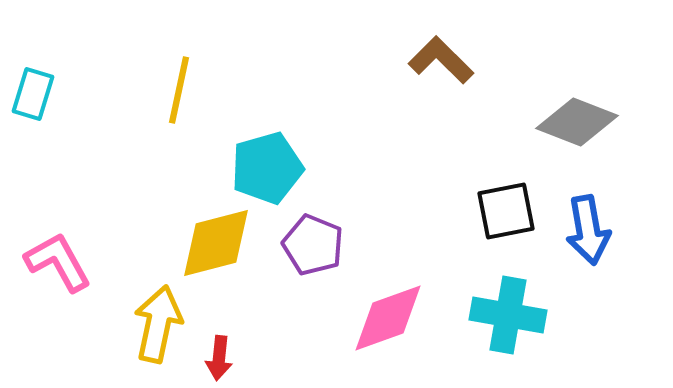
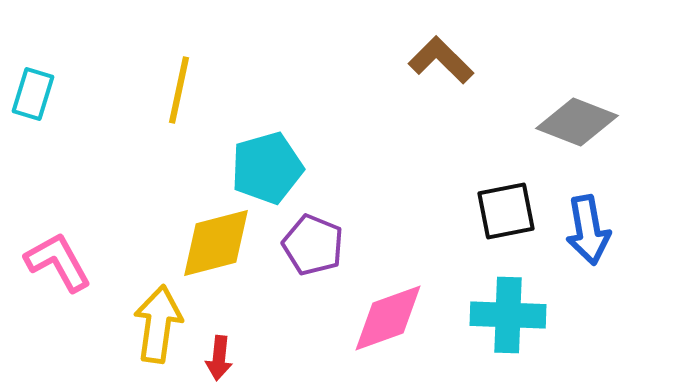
cyan cross: rotated 8 degrees counterclockwise
yellow arrow: rotated 4 degrees counterclockwise
